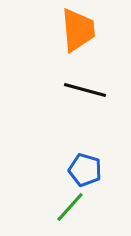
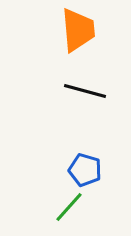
black line: moved 1 px down
green line: moved 1 px left
